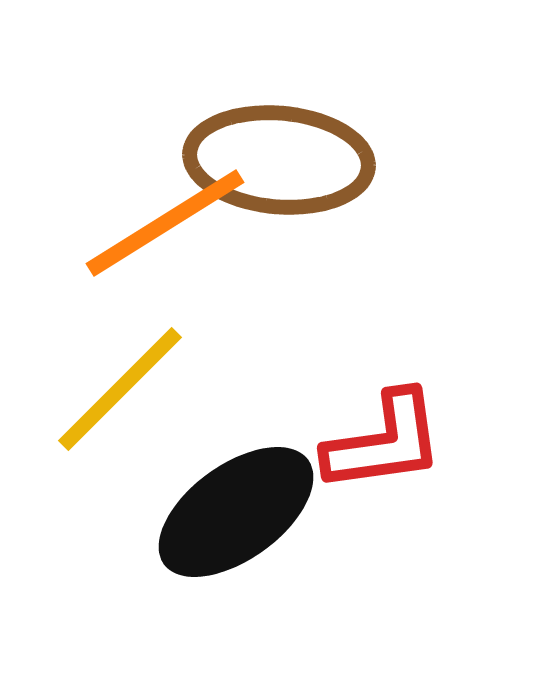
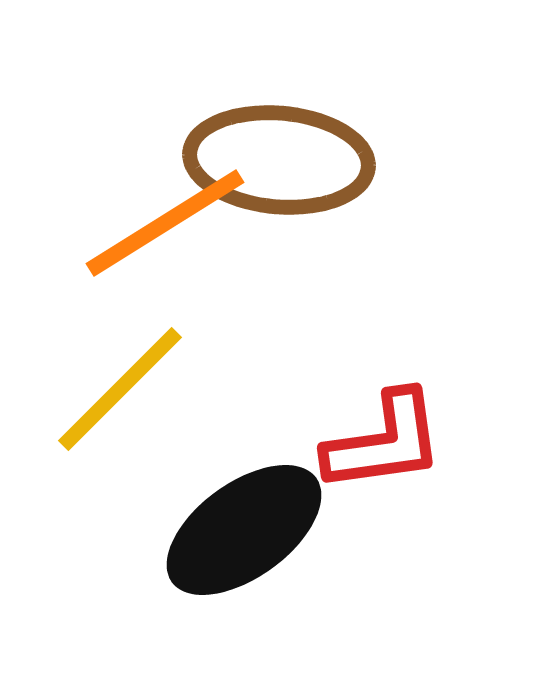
black ellipse: moved 8 px right, 18 px down
